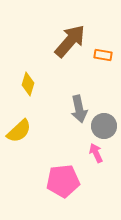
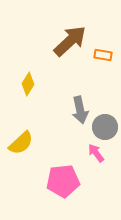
brown arrow: rotated 6 degrees clockwise
yellow diamond: rotated 15 degrees clockwise
gray arrow: moved 1 px right, 1 px down
gray circle: moved 1 px right, 1 px down
yellow semicircle: moved 2 px right, 12 px down
pink arrow: rotated 12 degrees counterclockwise
